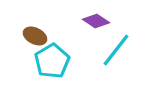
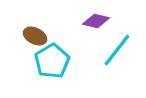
purple diamond: rotated 20 degrees counterclockwise
cyan line: moved 1 px right
